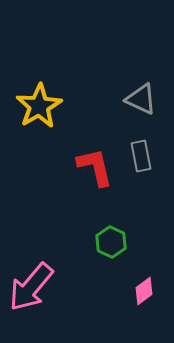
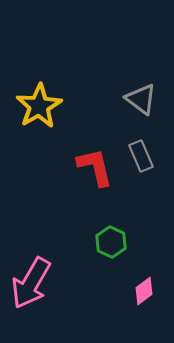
gray triangle: rotated 12 degrees clockwise
gray rectangle: rotated 12 degrees counterclockwise
pink arrow: moved 4 px up; rotated 10 degrees counterclockwise
